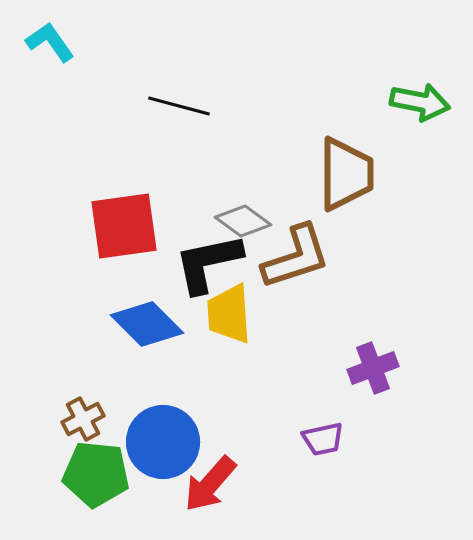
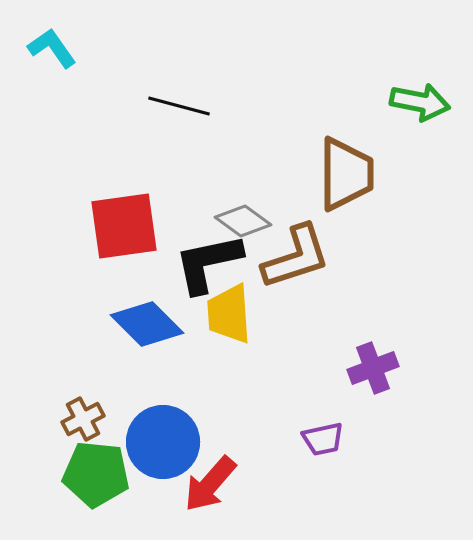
cyan L-shape: moved 2 px right, 6 px down
